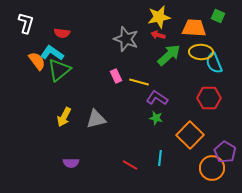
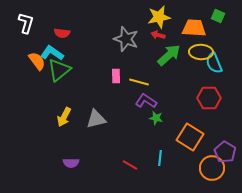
pink rectangle: rotated 24 degrees clockwise
purple L-shape: moved 11 px left, 3 px down
orange square: moved 2 px down; rotated 12 degrees counterclockwise
